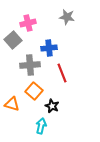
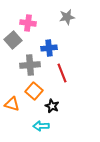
gray star: rotated 21 degrees counterclockwise
pink cross: rotated 21 degrees clockwise
cyan arrow: rotated 105 degrees counterclockwise
